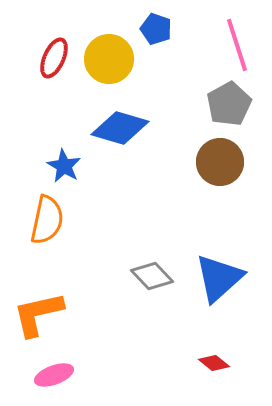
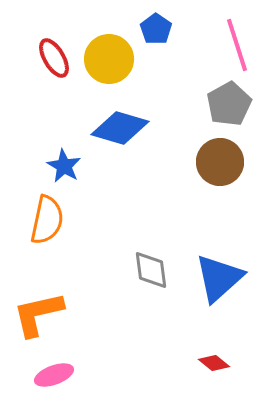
blue pentagon: rotated 16 degrees clockwise
red ellipse: rotated 54 degrees counterclockwise
gray diamond: moved 1 px left, 6 px up; rotated 36 degrees clockwise
